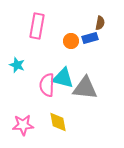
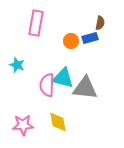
pink rectangle: moved 1 px left, 3 px up
